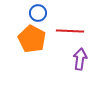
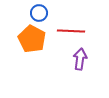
blue circle: moved 1 px right
red line: moved 1 px right
